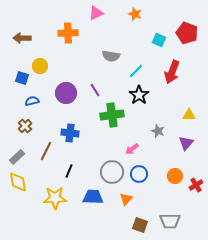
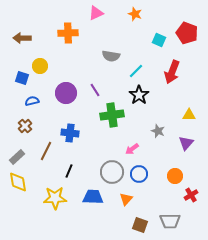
red cross: moved 5 px left, 10 px down
